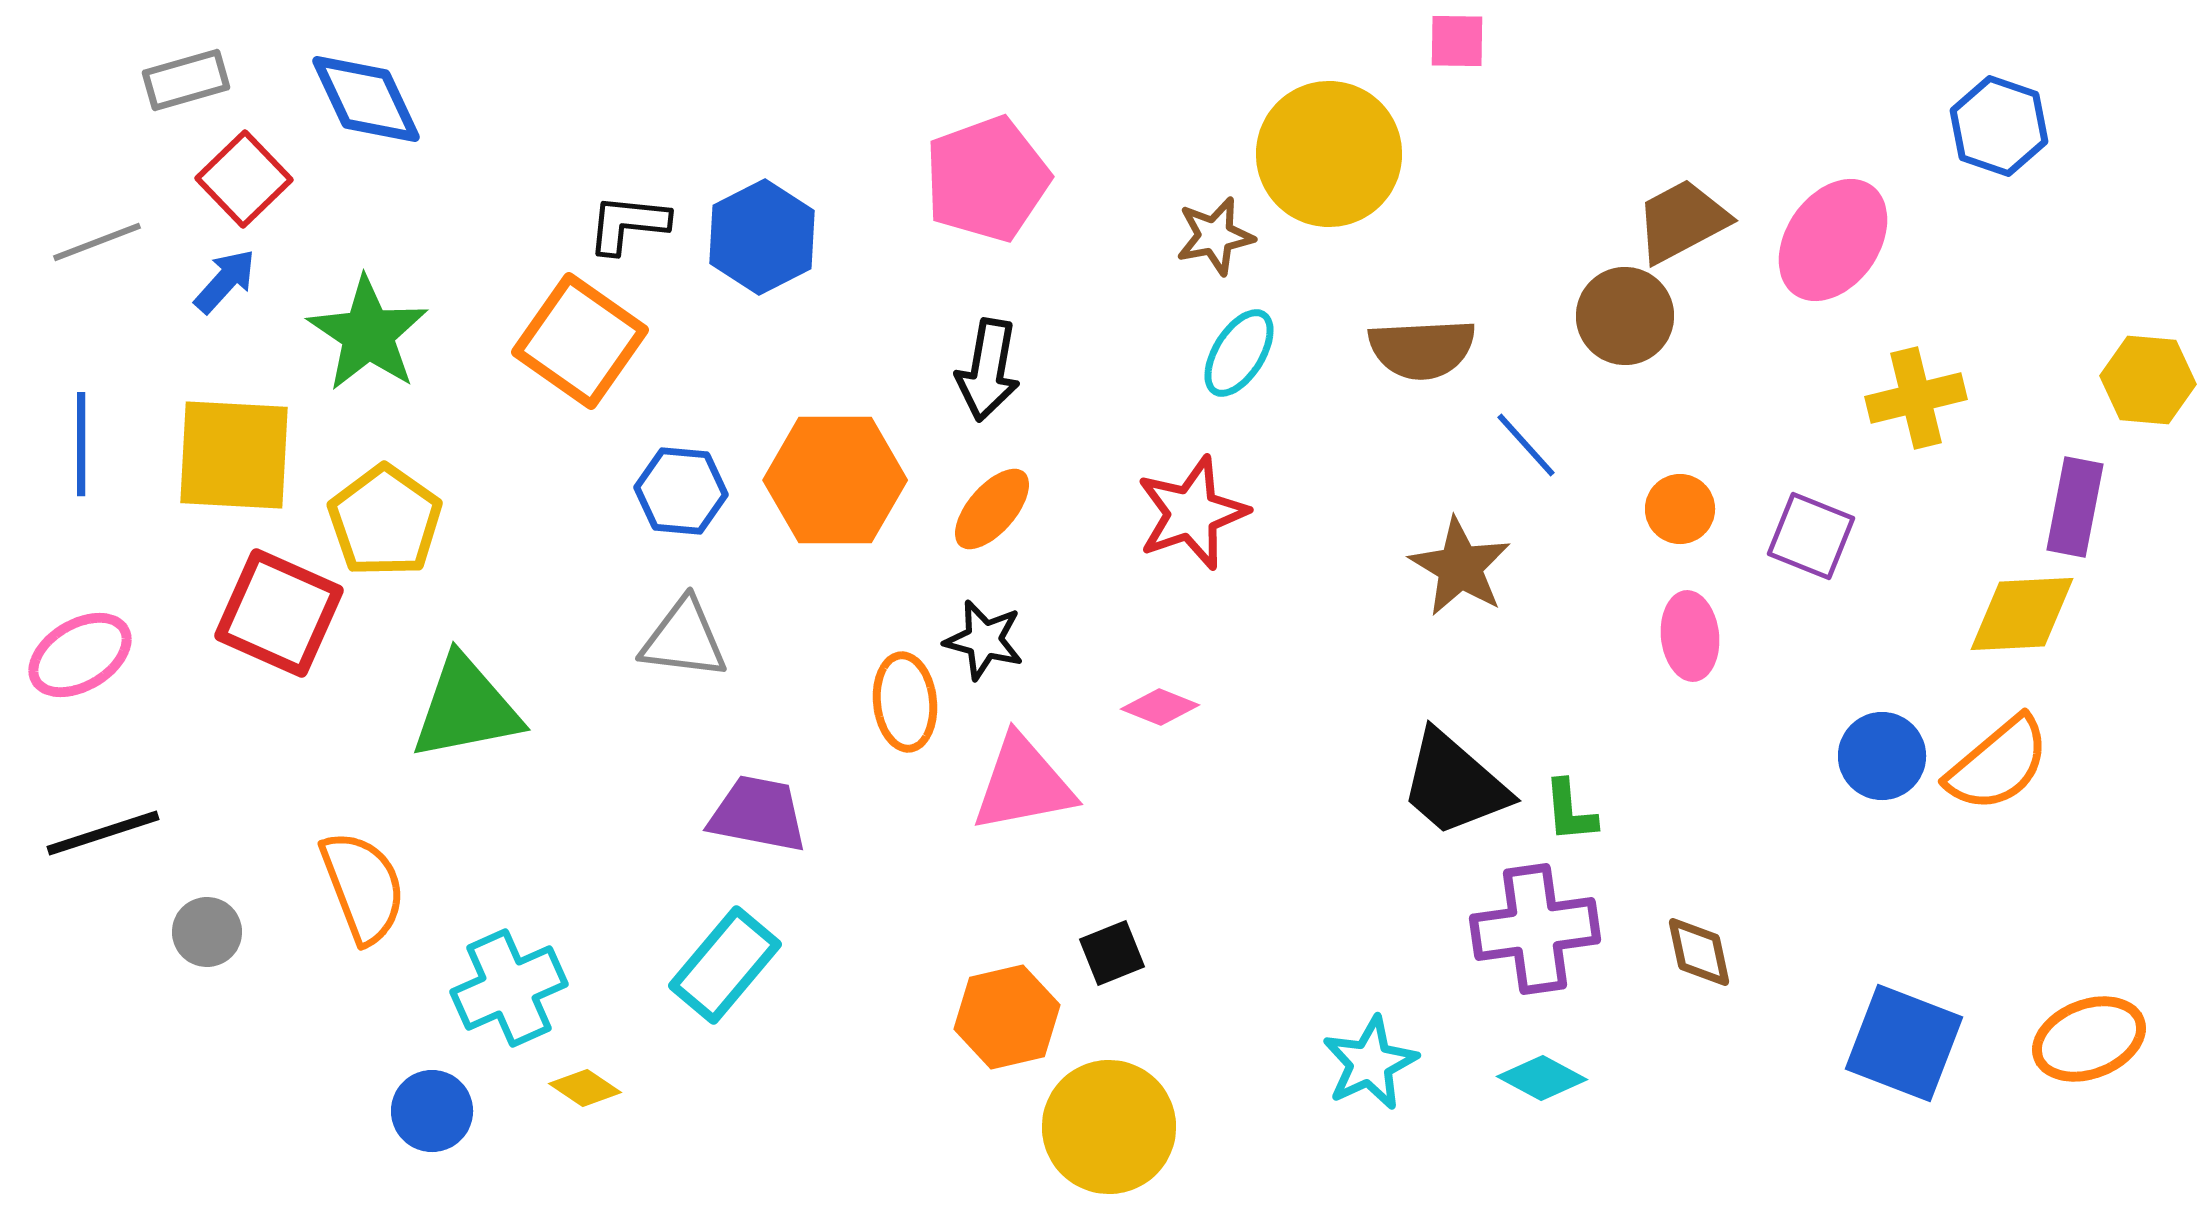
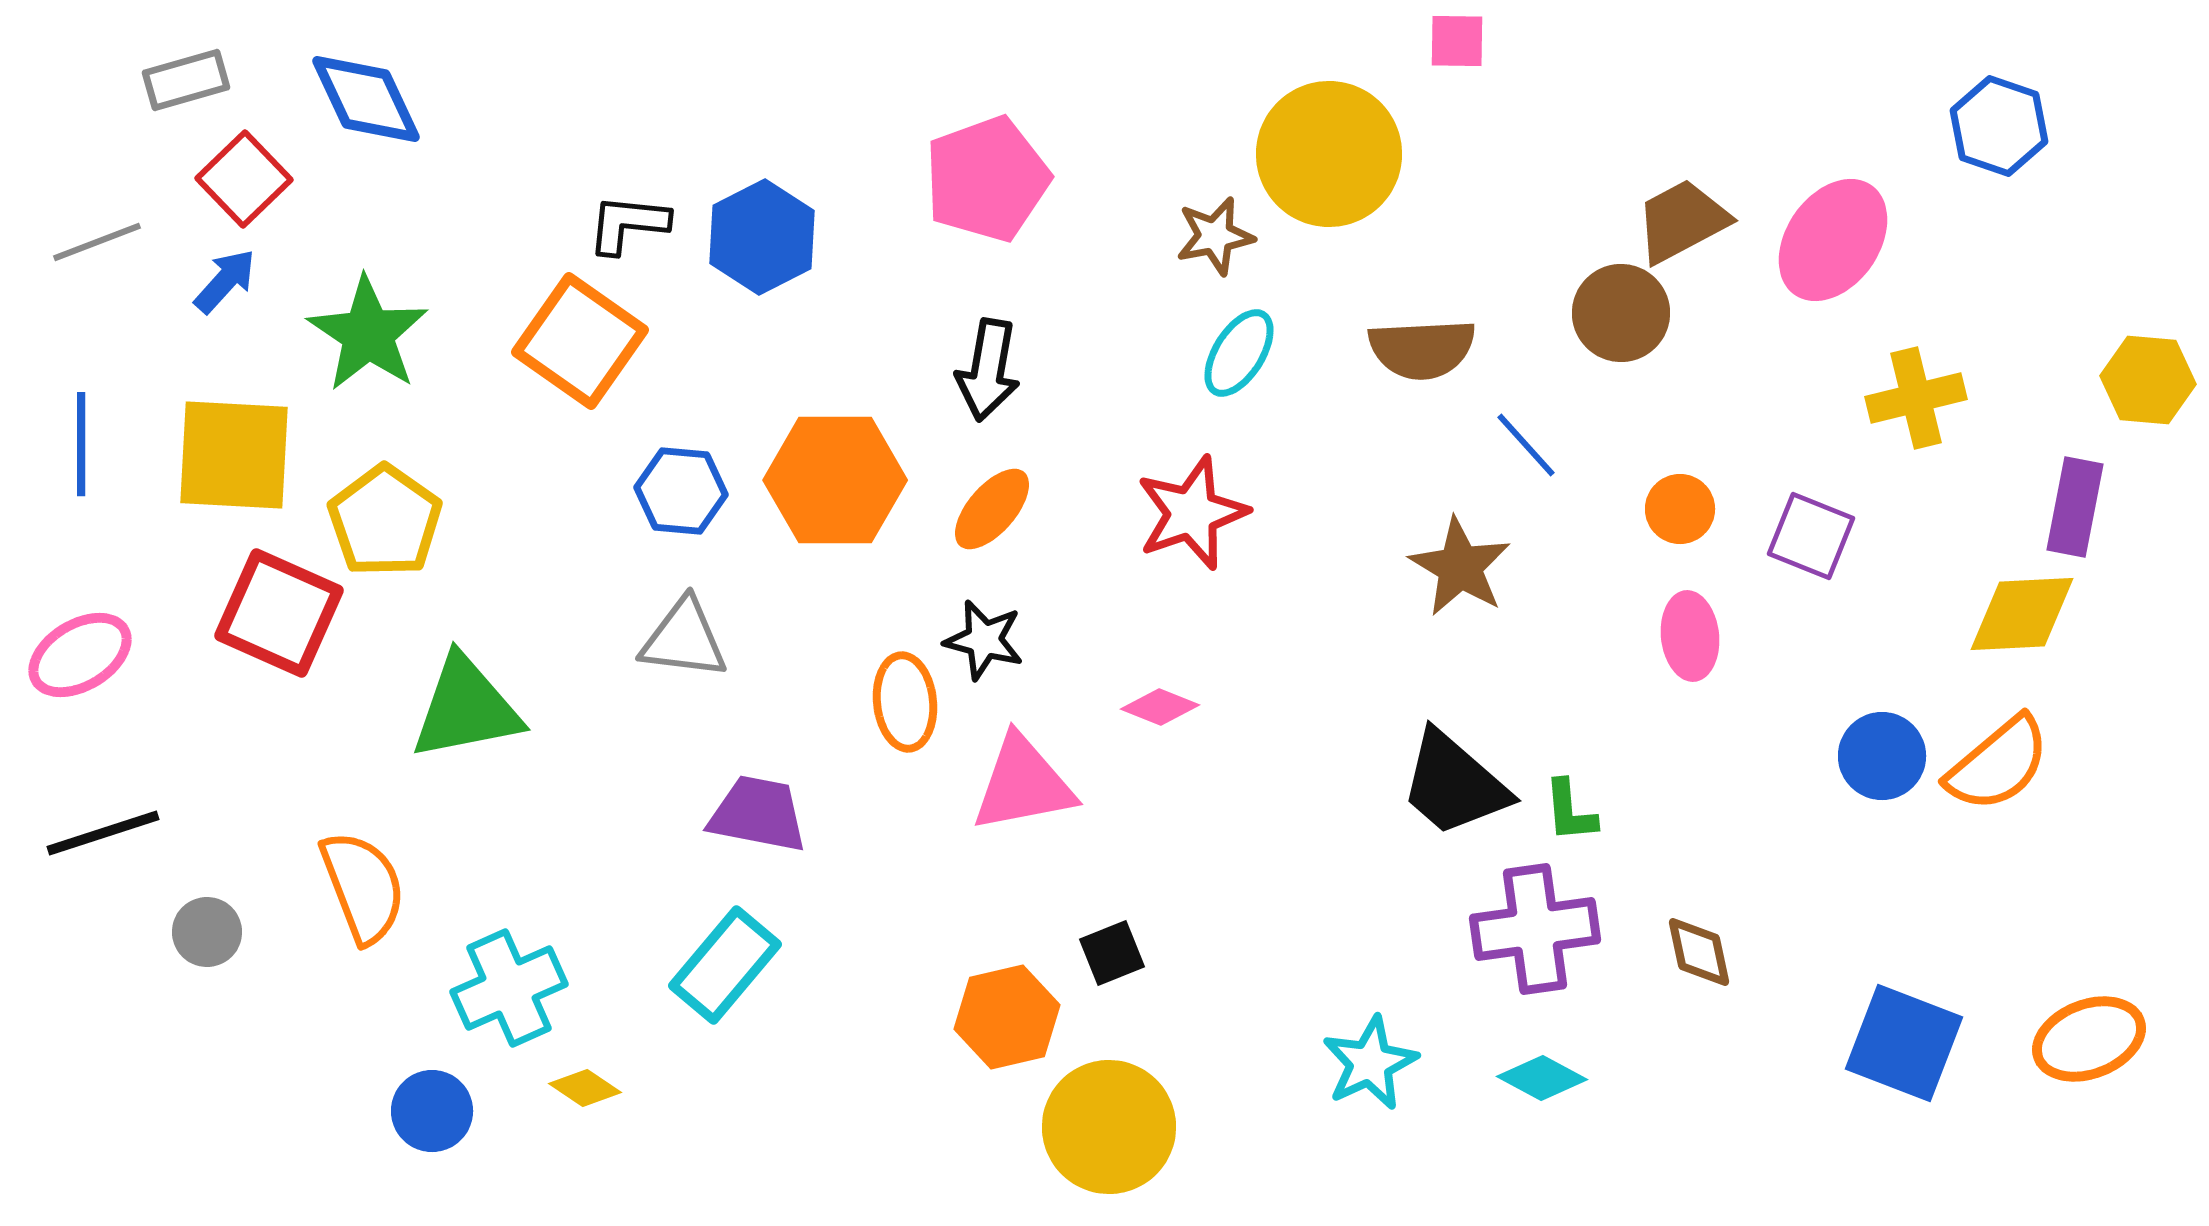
brown circle at (1625, 316): moved 4 px left, 3 px up
